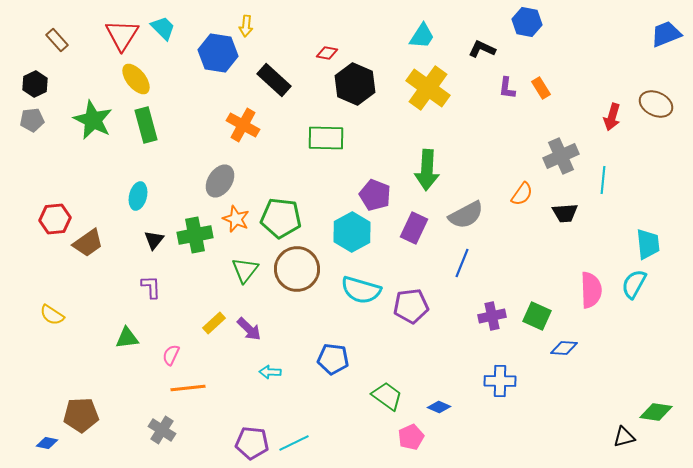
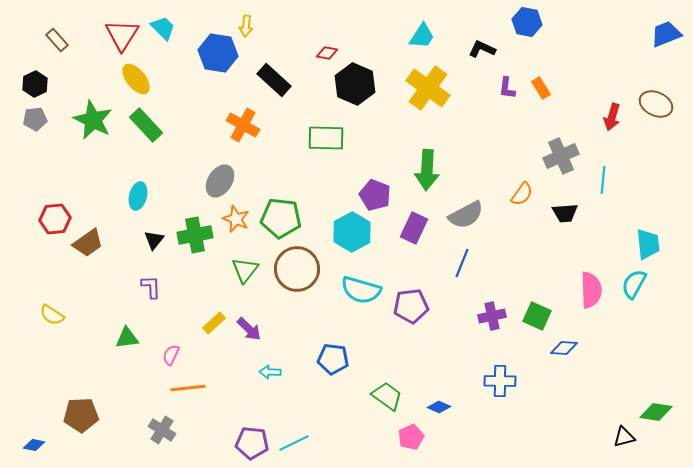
gray pentagon at (32, 120): moved 3 px right, 1 px up
green rectangle at (146, 125): rotated 28 degrees counterclockwise
blue diamond at (47, 443): moved 13 px left, 2 px down
